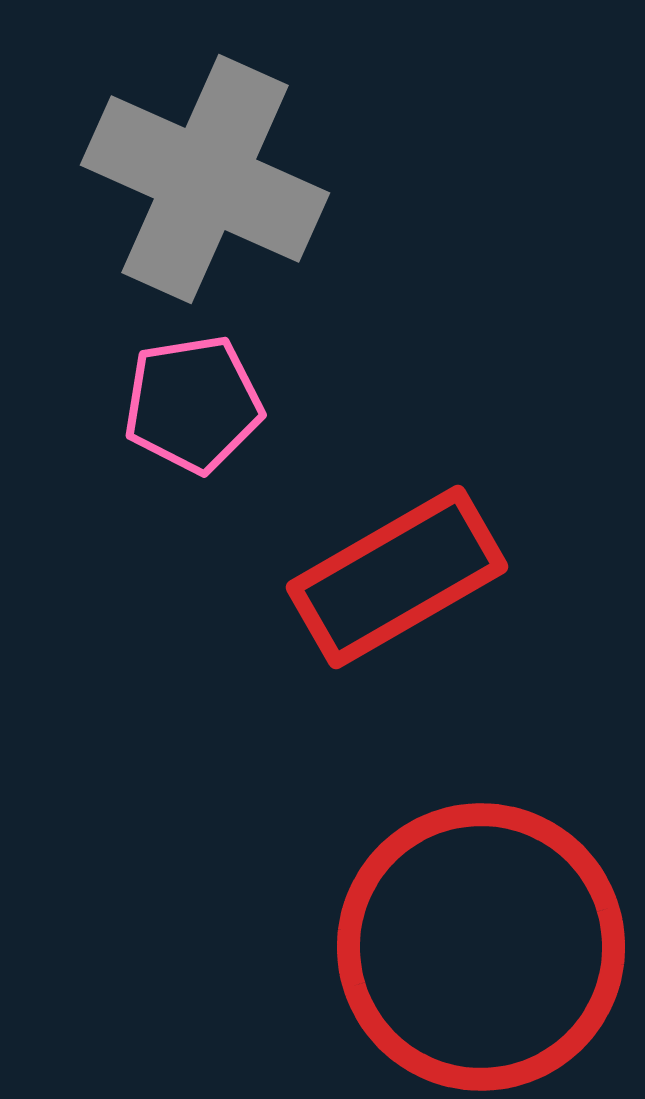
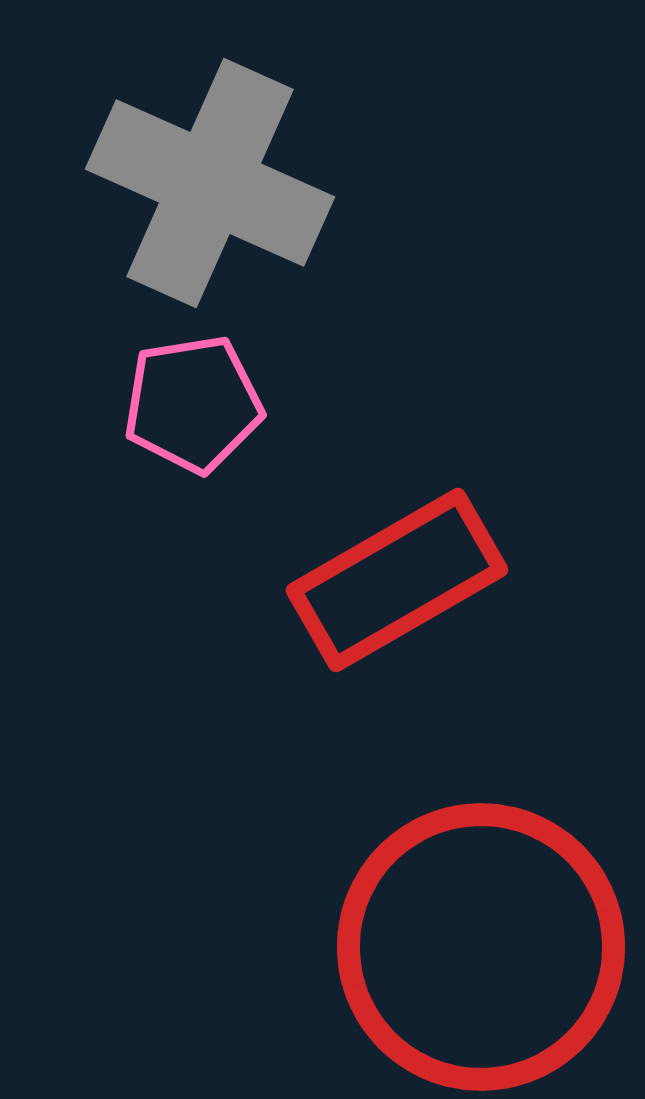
gray cross: moved 5 px right, 4 px down
red rectangle: moved 3 px down
